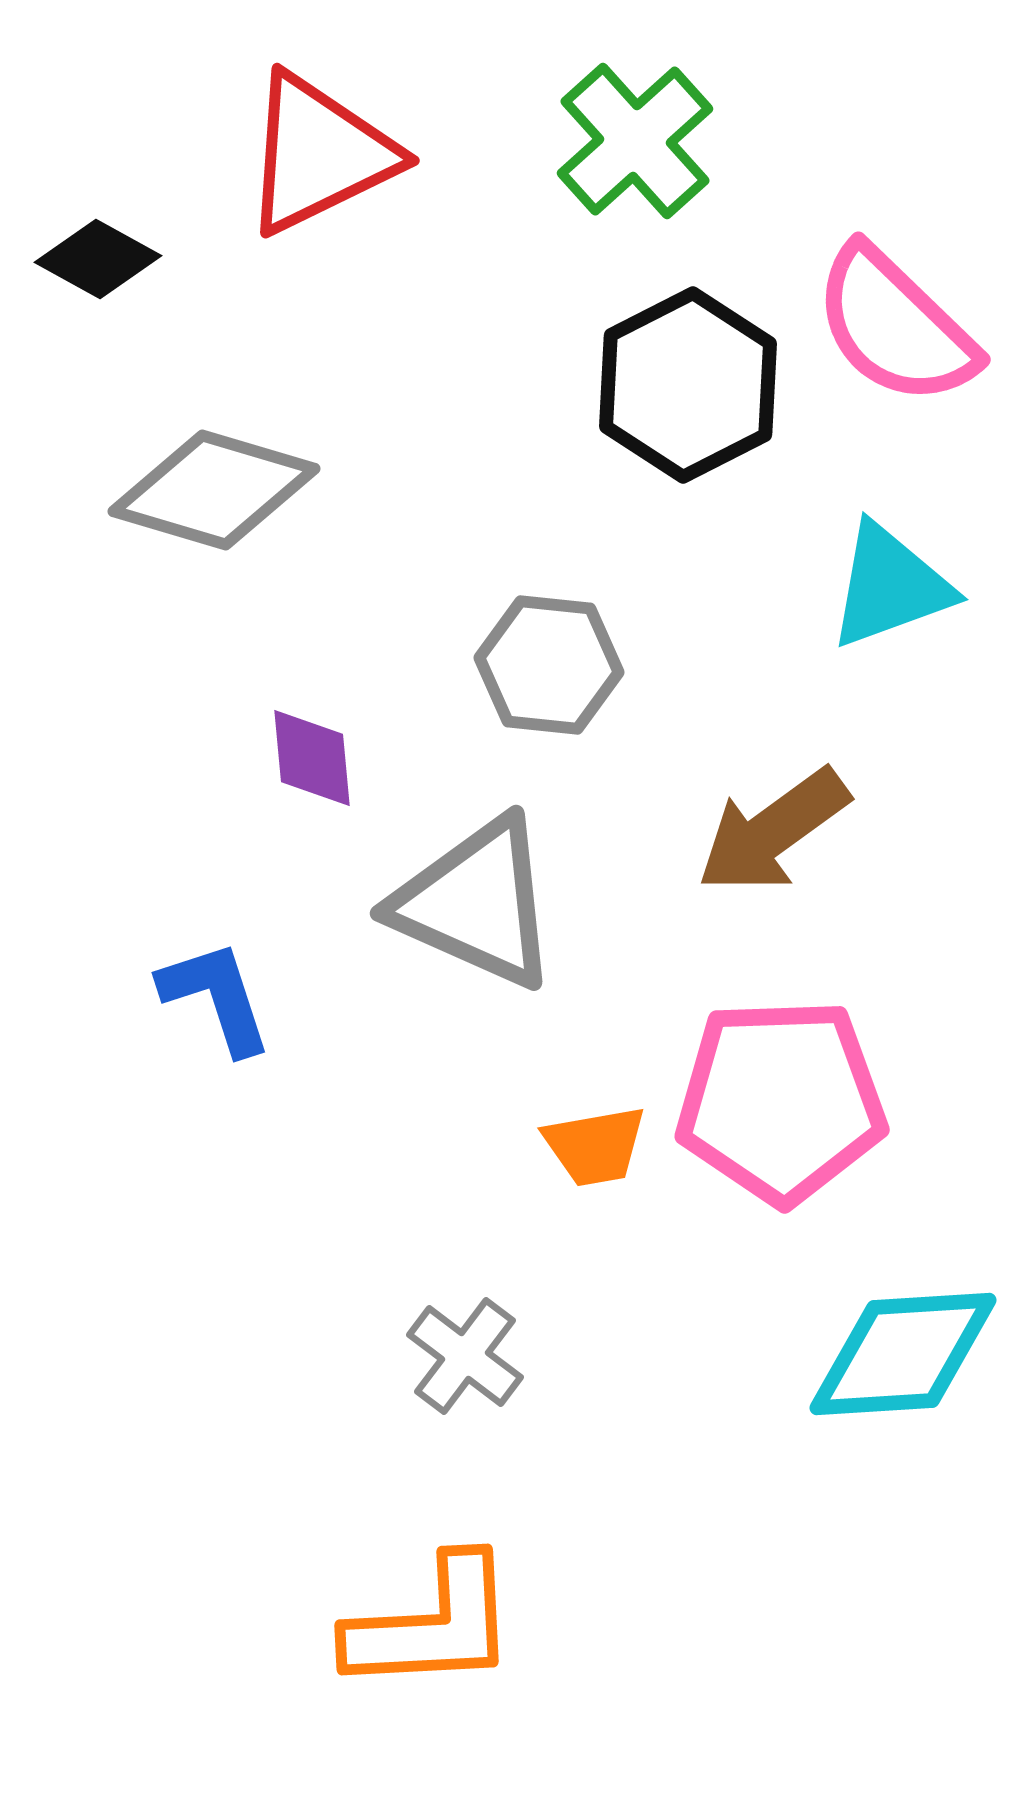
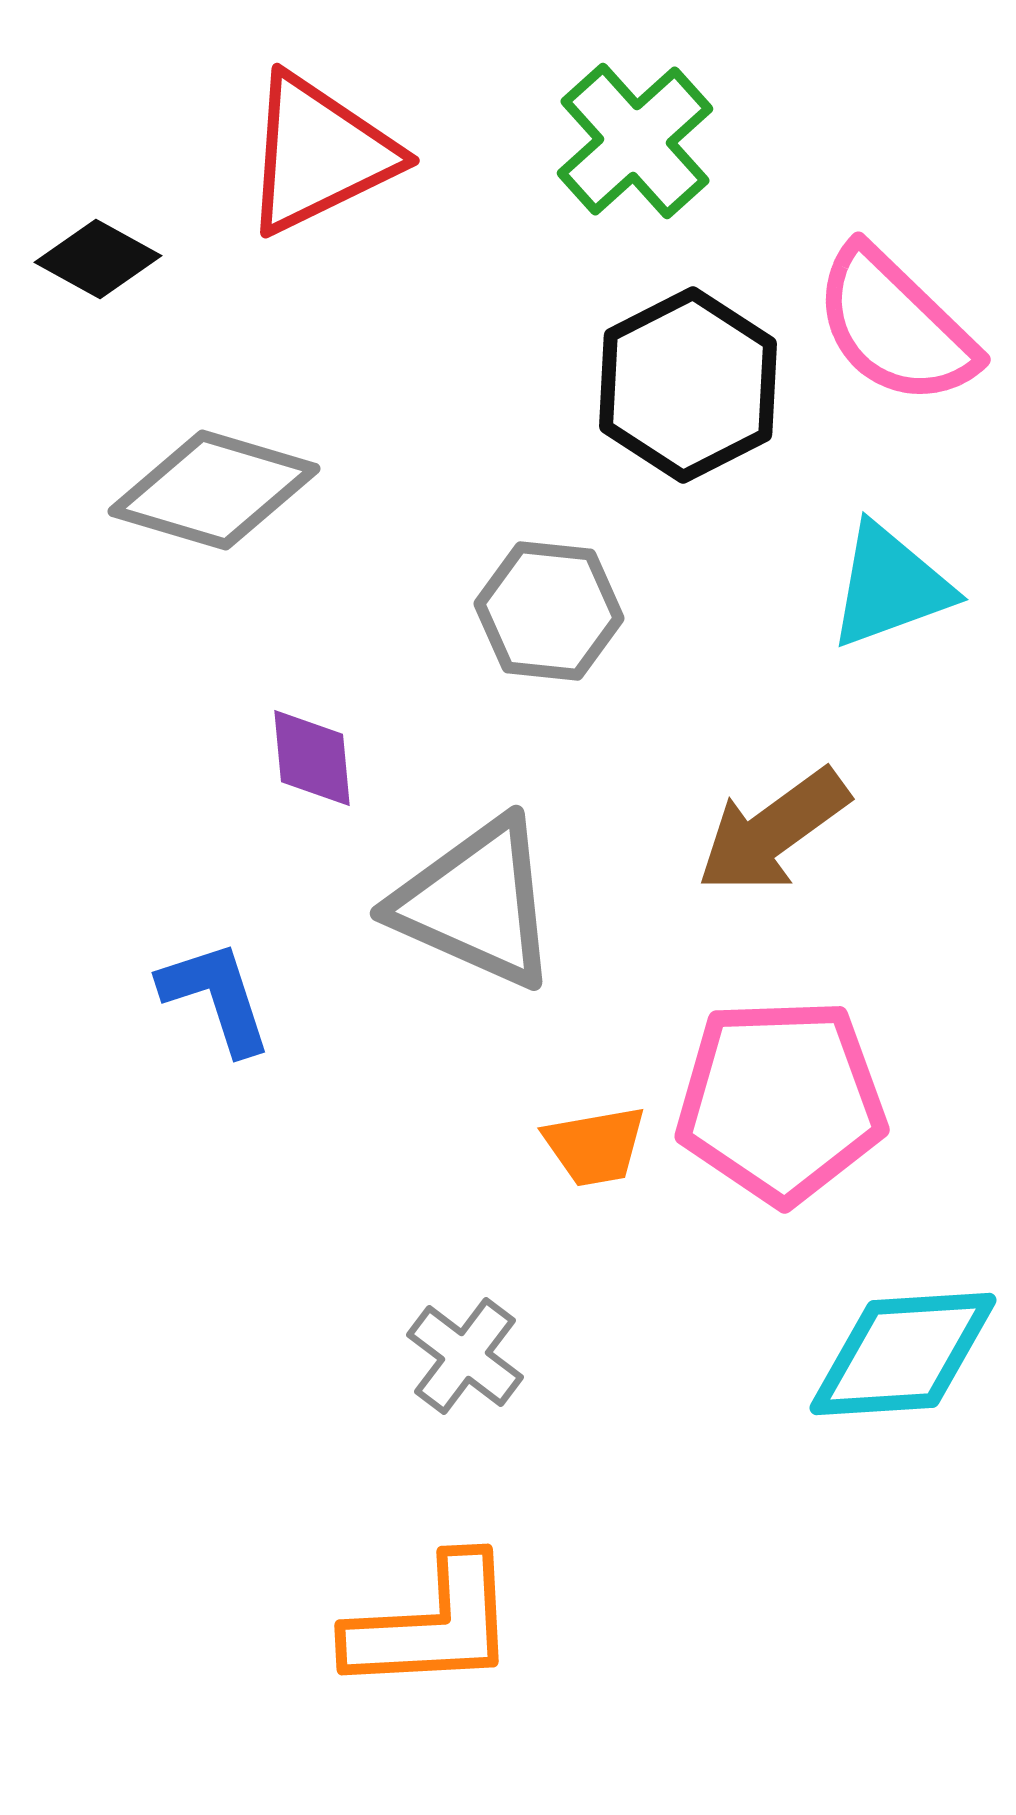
gray hexagon: moved 54 px up
